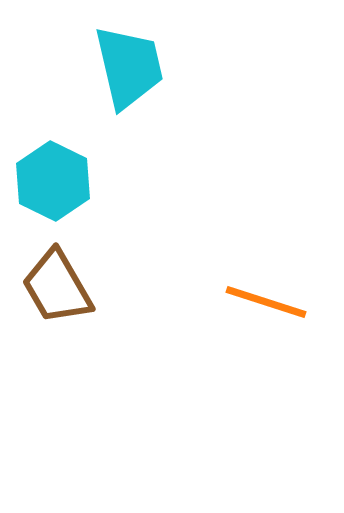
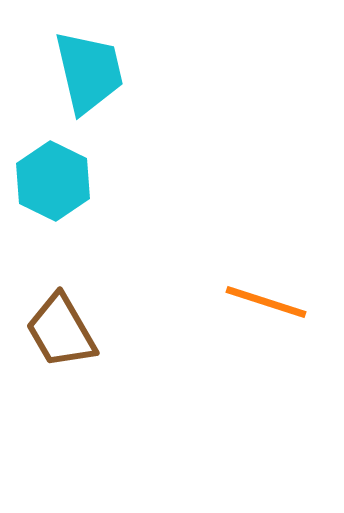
cyan trapezoid: moved 40 px left, 5 px down
brown trapezoid: moved 4 px right, 44 px down
